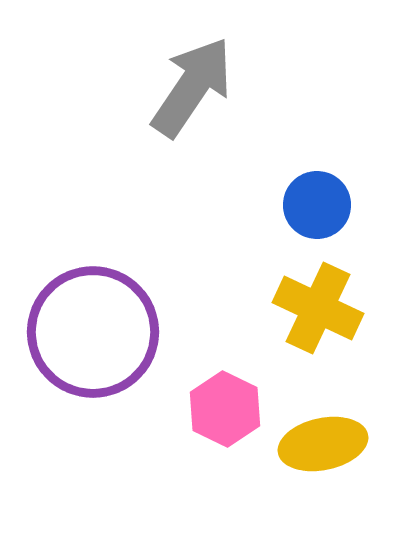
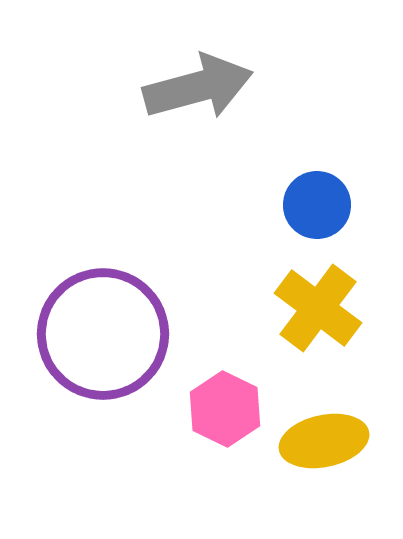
gray arrow: moved 6 px right; rotated 41 degrees clockwise
yellow cross: rotated 12 degrees clockwise
purple circle: moved 10 px right, 2 px down
yellow ellipse: moved 1 px right, 3 px up
